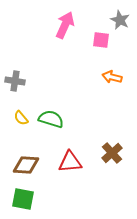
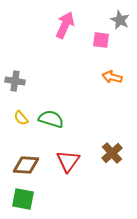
red triangle: moved 2 px left, 1 px up; rotated 50 degrees counterclockwise
